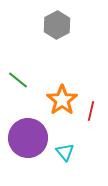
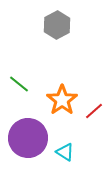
green line: moved 1 px right, 4 px down
red line: moved 3 px right; rotated 36 degrees clockwise
cyan triangle: rotated 18 degrees counterclockwise
